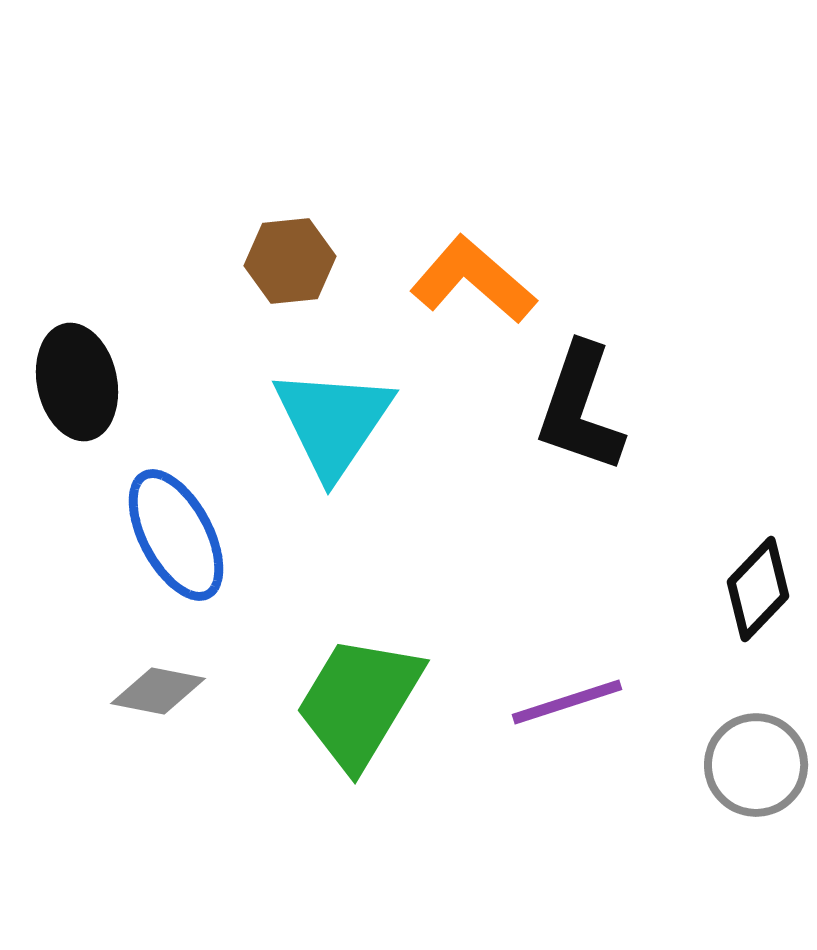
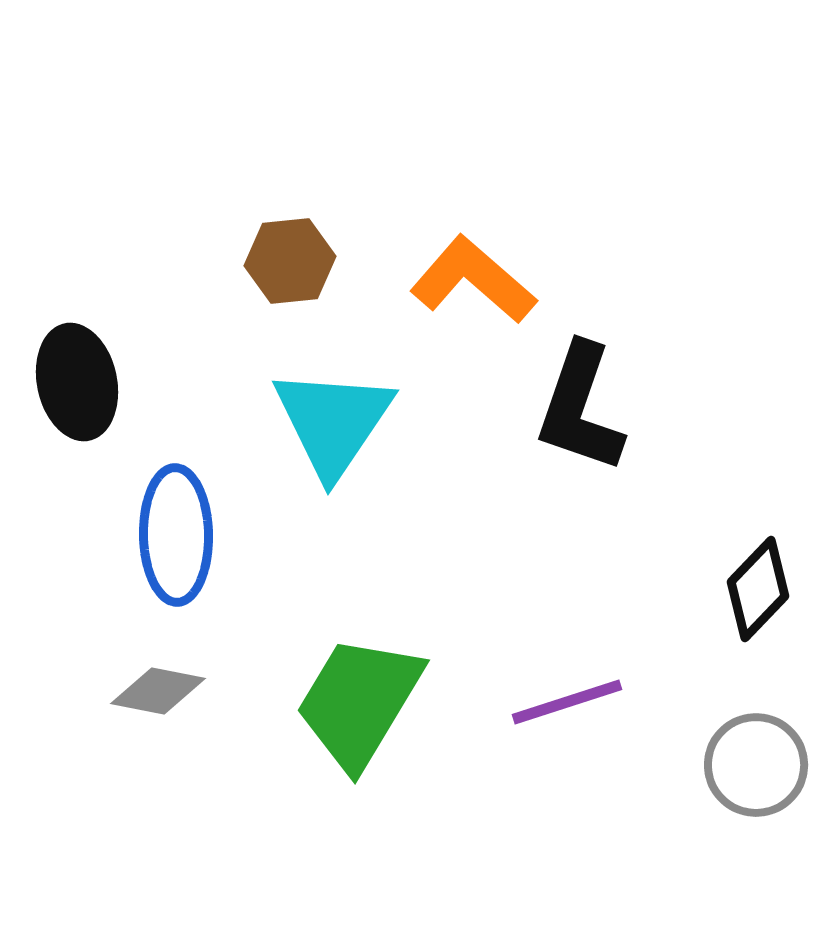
blue ellipse: rotated 27 degrees clockwise
